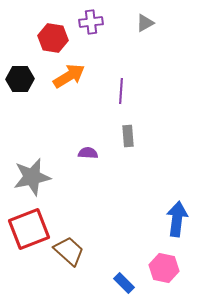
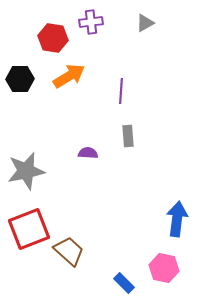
gray star: moved 6 px left, 6 px up
